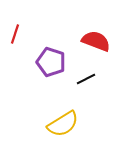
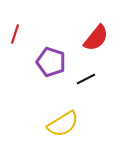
red semicircle: moved 3 px up; rotated 108 degrees clockwise
